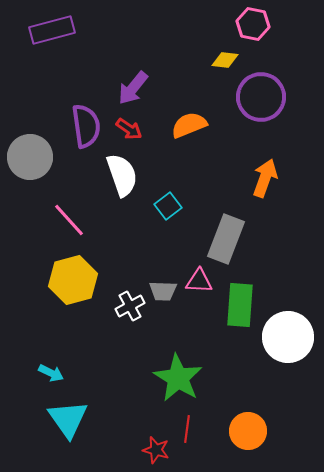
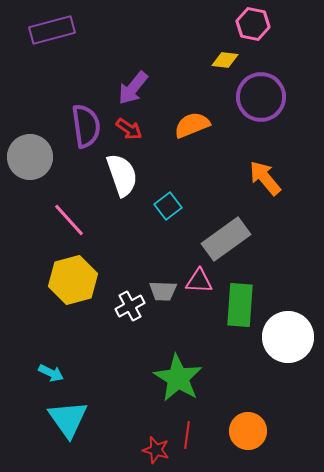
orange semicircle: moved 3 px right
orange arrow: rotated 60 degrees counterclockwise
gray rectangle: rotated 33 degrees clockwise
red line: moved 6 px down
